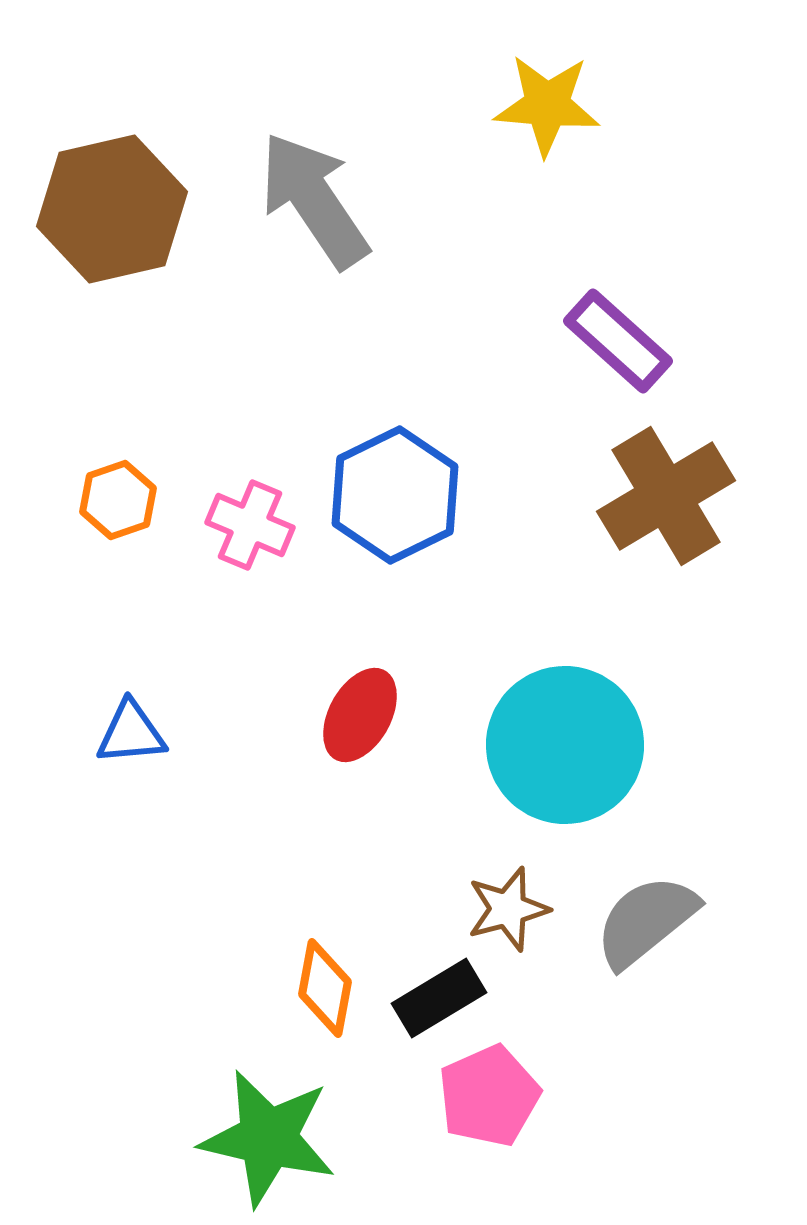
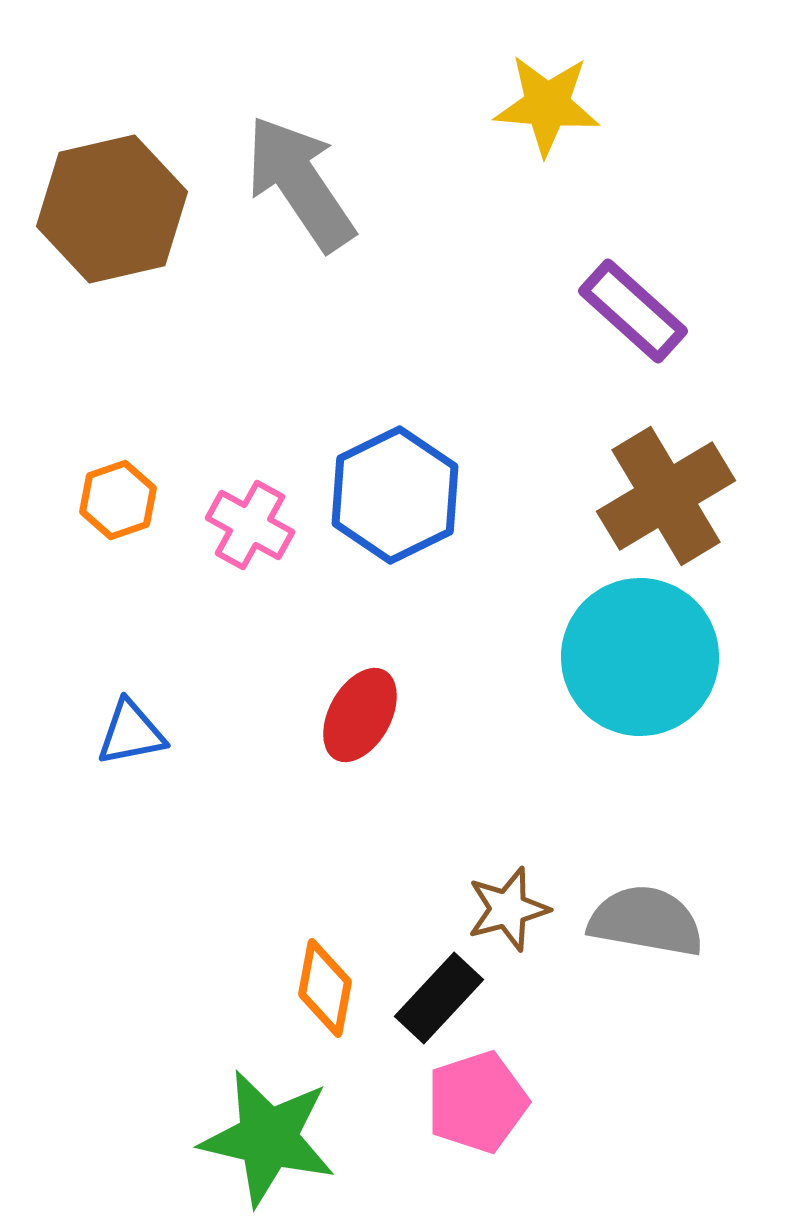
gray arrow: moved 14 px left, 17 px up
purple rectangle: moved 15 px right, 30 px up
pink cross: rotated 6 degrees clockwise
blue triangle: rotated 6 degrees counterclockwise
cyan circle: moved 75 px right, 88 px up
gray semicircle: rotated 49 degrees clockwise
black rectangle: rotated 16 degrees counterclockwise
pink pentagon: moved 12 px left, 6 px down; rotated 6 degrees clockwise
